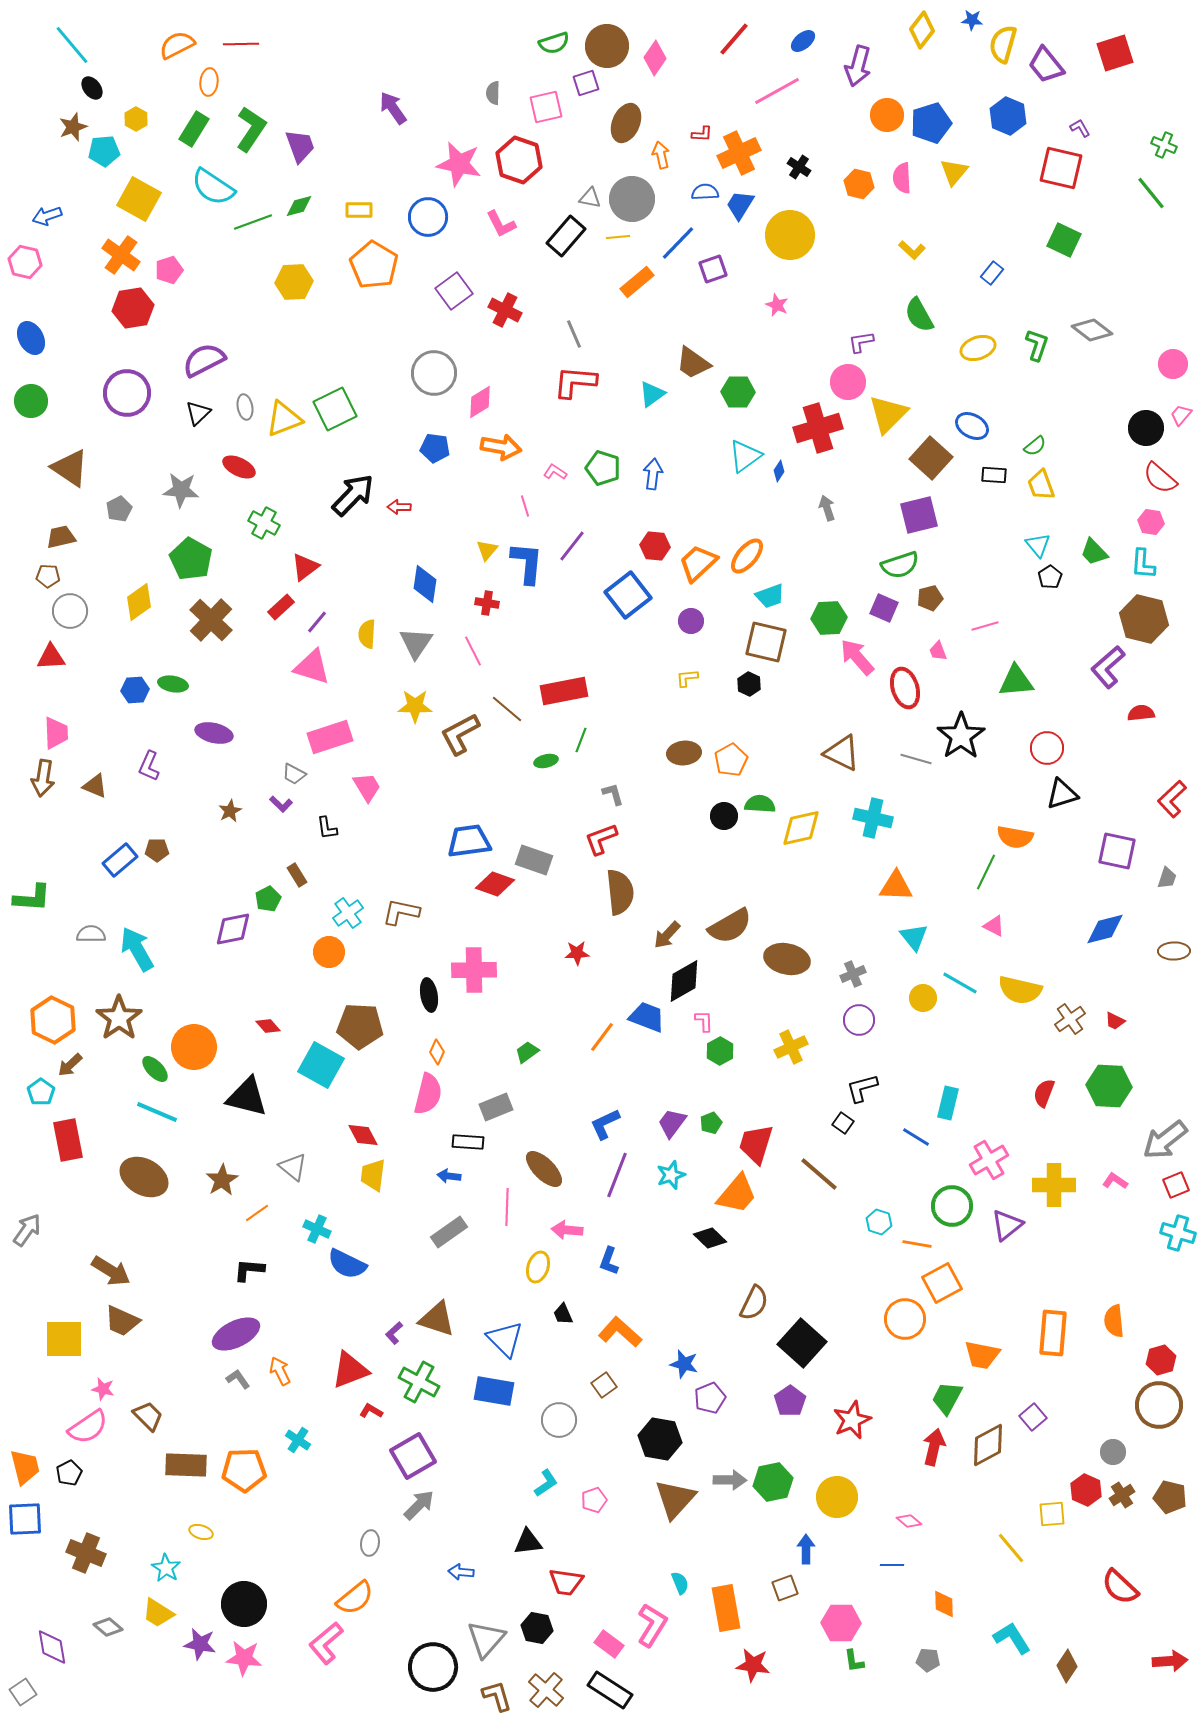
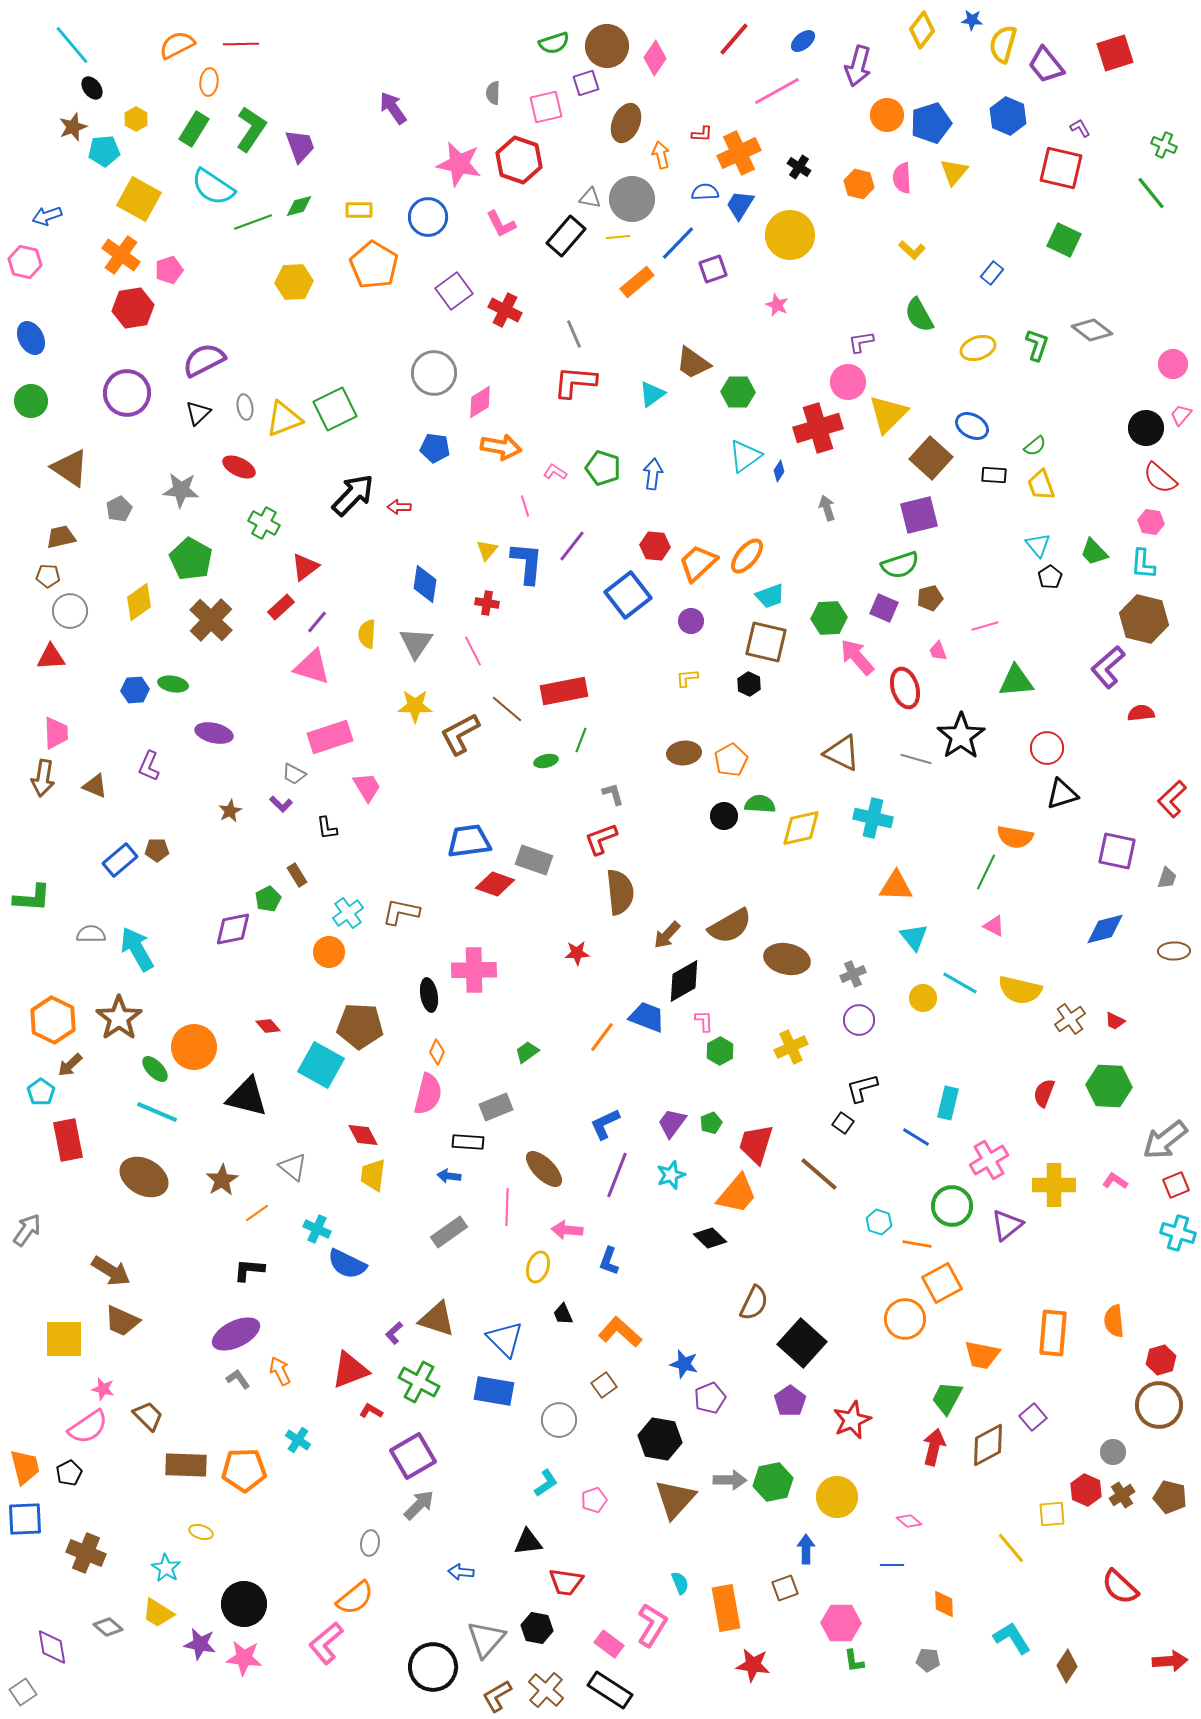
brown L-shape at (497, 1696): rotated 104 degrees counterclockwise
